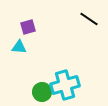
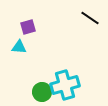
black line: moved 1 px right, 1 px up
